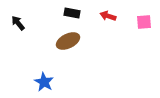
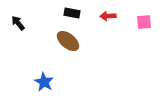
red arrow: rotated 21 degrees counterclockwise
brown ellipse: rotated 65 degrees clockwise
